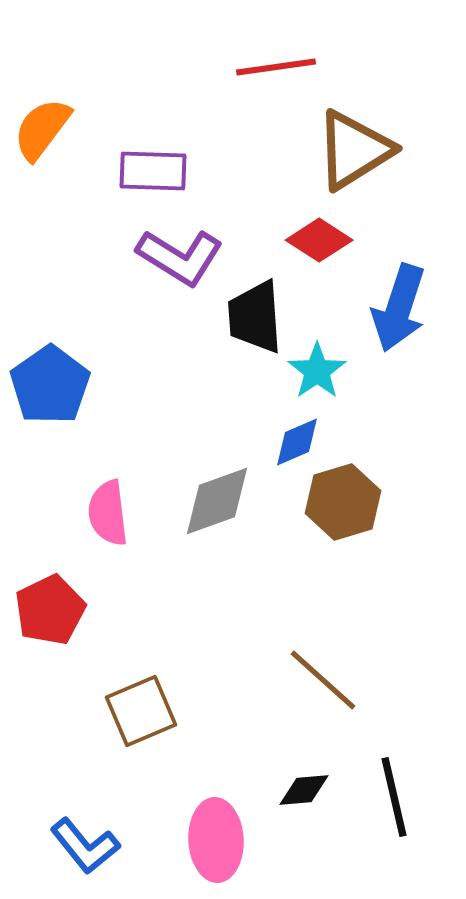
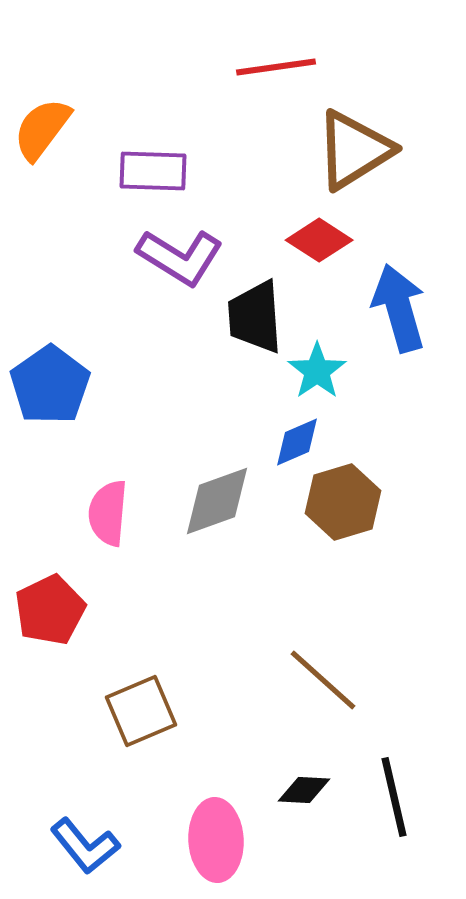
blue arrow: rotated 146 degrees clockwise
pink semicircle: rotated 12 degrees clockwise
black diamond: rotated 8 degrees clockwise
